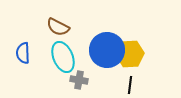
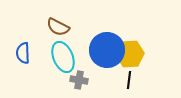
black line: moved 1 px left, 5 px up
